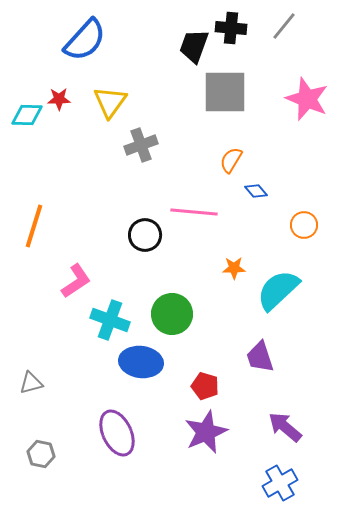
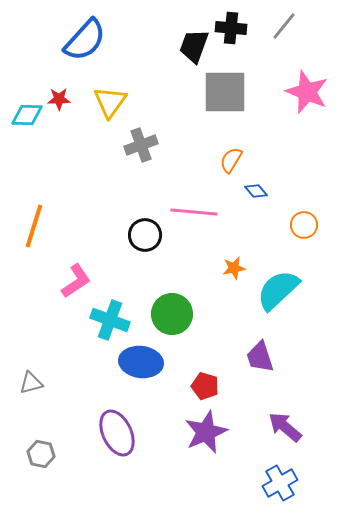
pink star: moved 7 px up
orange star: rotated 10 degrees counterclockwise
